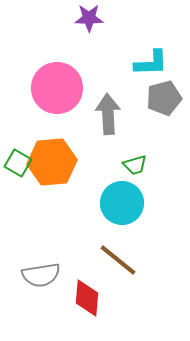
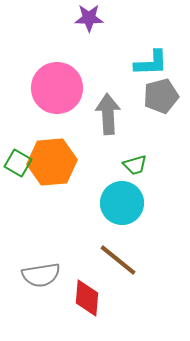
gray pentagon: moved 3 px left, 2 px up
